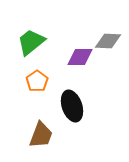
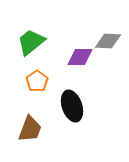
brown trapezoid: moved 11 px left, 6 px up
